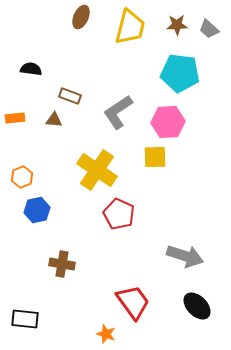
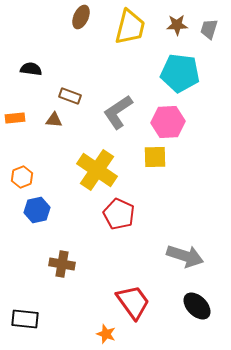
gray trapezoid: rotated 65 degrees clockwise
